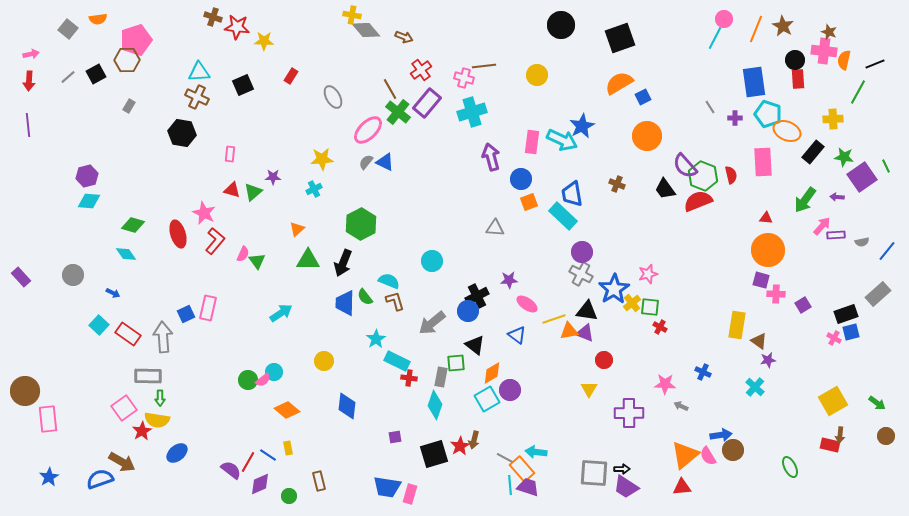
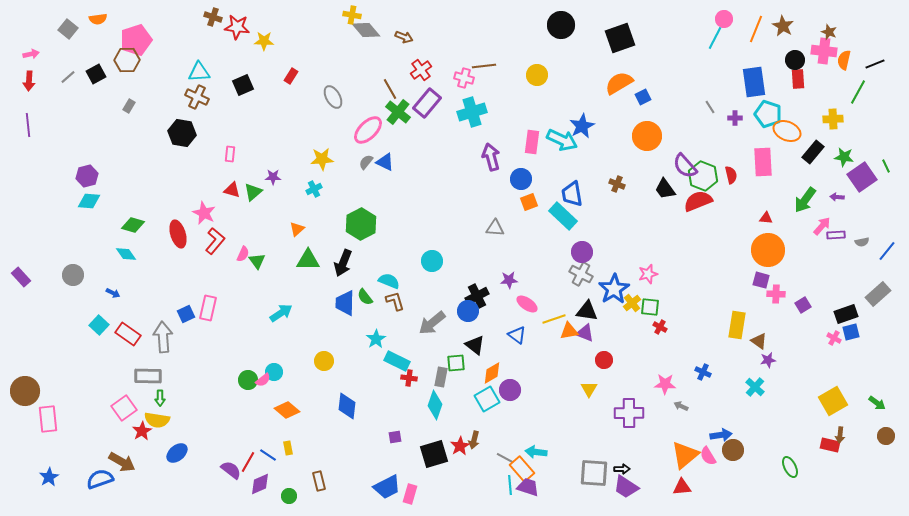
blue trapezoid at (387, 487): rotated 36 degrees counterclockwise
